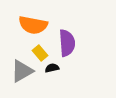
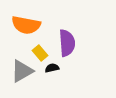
orange semicircle: moved 7 px left
